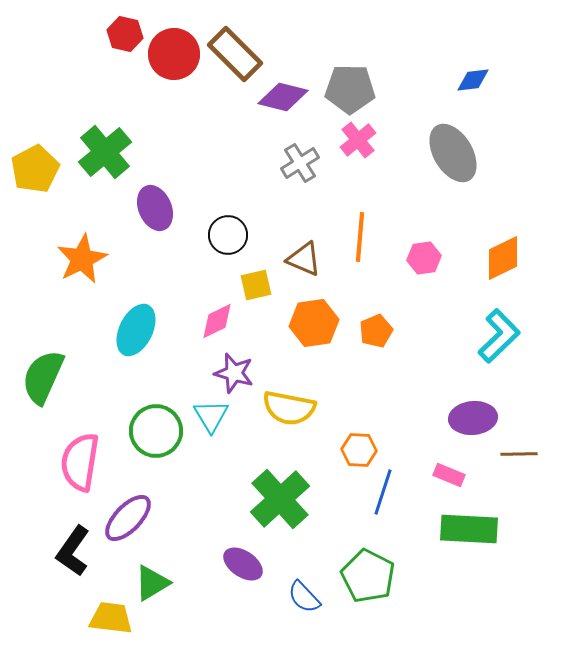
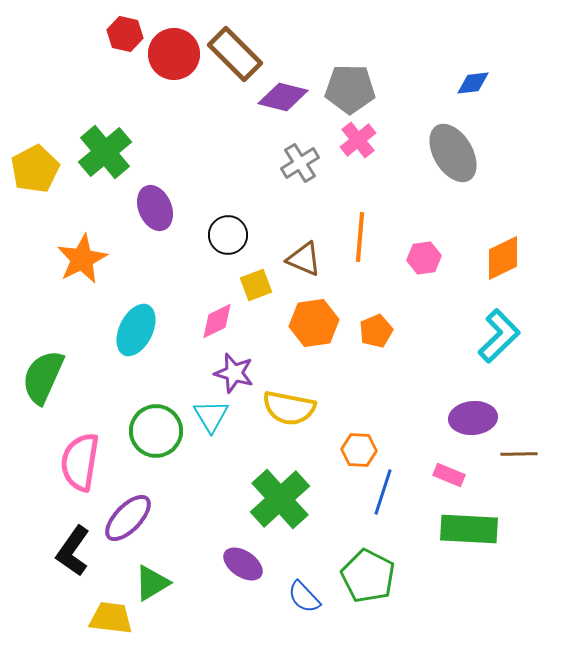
blue diamond at (473, 80): moved 3 px down
yellow square at (256, 285): rotated 8 degrees counterclockwise
